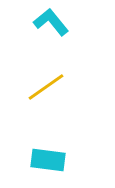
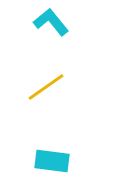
cyan rectangle: moved 4 px right, 1 px down
